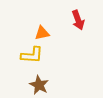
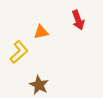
orange triangle: moved 1 px left, 1 px up
yellow L-shape: moved 13 px left, 3 px up; rotated 45 degrees counterclockwise
